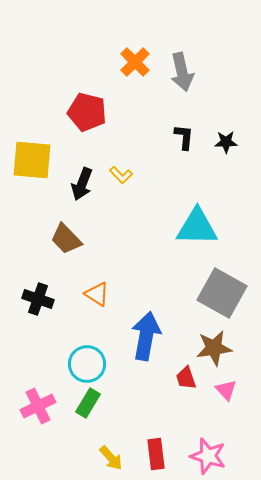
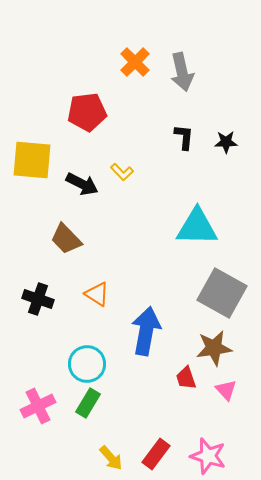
red pentagon: rotated 21 degrees counterclockwise
yellow L-shape: moved 1 px right, 3 px up
black arrow: rotated 84 degrees counterclockwise
blue arrow: moved 5 px up
red rectangle: rotated 44 degrees clockwise
